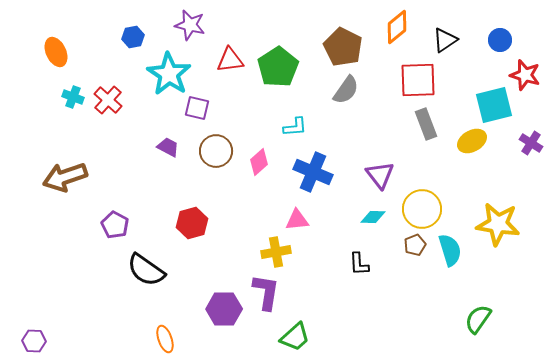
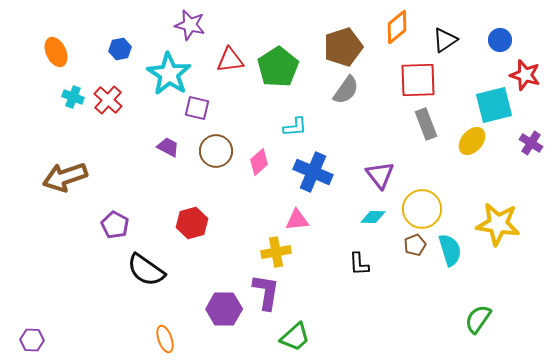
blue hexagon at (133, 37): moved 13 px left, 12 px down
brown pentagon at (343, 47): rotated 27 degrees clockwise
yellow ellipse at (472, 141): rotated 20 degrees counterclockwise
purple hexagon at (34, 341): moved 2 px left, 1 px up
